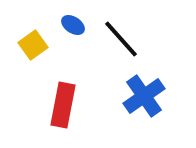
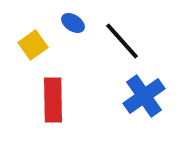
blue ellipse: moved 2 px up
black line: moved 1 px right, 2 px down
red rectangle: moved 10 px left, 5 px up; rotated 12 degrees counterclockwise
